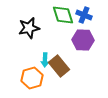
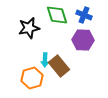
green diamond: moved 6 px left
